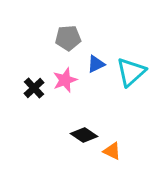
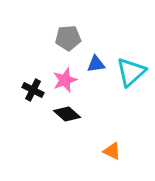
blue triangle: rotated 18 degrees clockwise
black cross: moved 1 px left, 2 px down; rotated 20 degrees counterclockwise
black diamond: moved 17 px left, 21 px up; rotated 8 degrees clockwise
